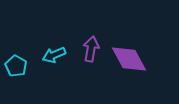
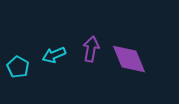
purple diamond: rotated 6 degrees clockwise
cyan pentagon: moved 2 px right, 1 px down
